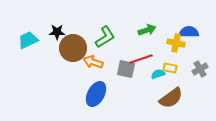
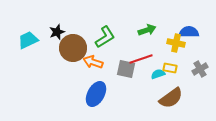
black star: rotated 21 degrees counterclockwise
